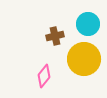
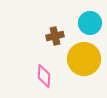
cyan circle: moved 2 px right, 1 px up
pink diamond: rotated 35 degrees counterclockwise
